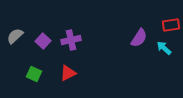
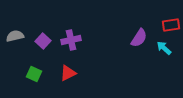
gray semicircle: rotated 30 degrees clockwise
